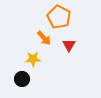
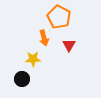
orange arrow: rotated 28 degrees clockwise
